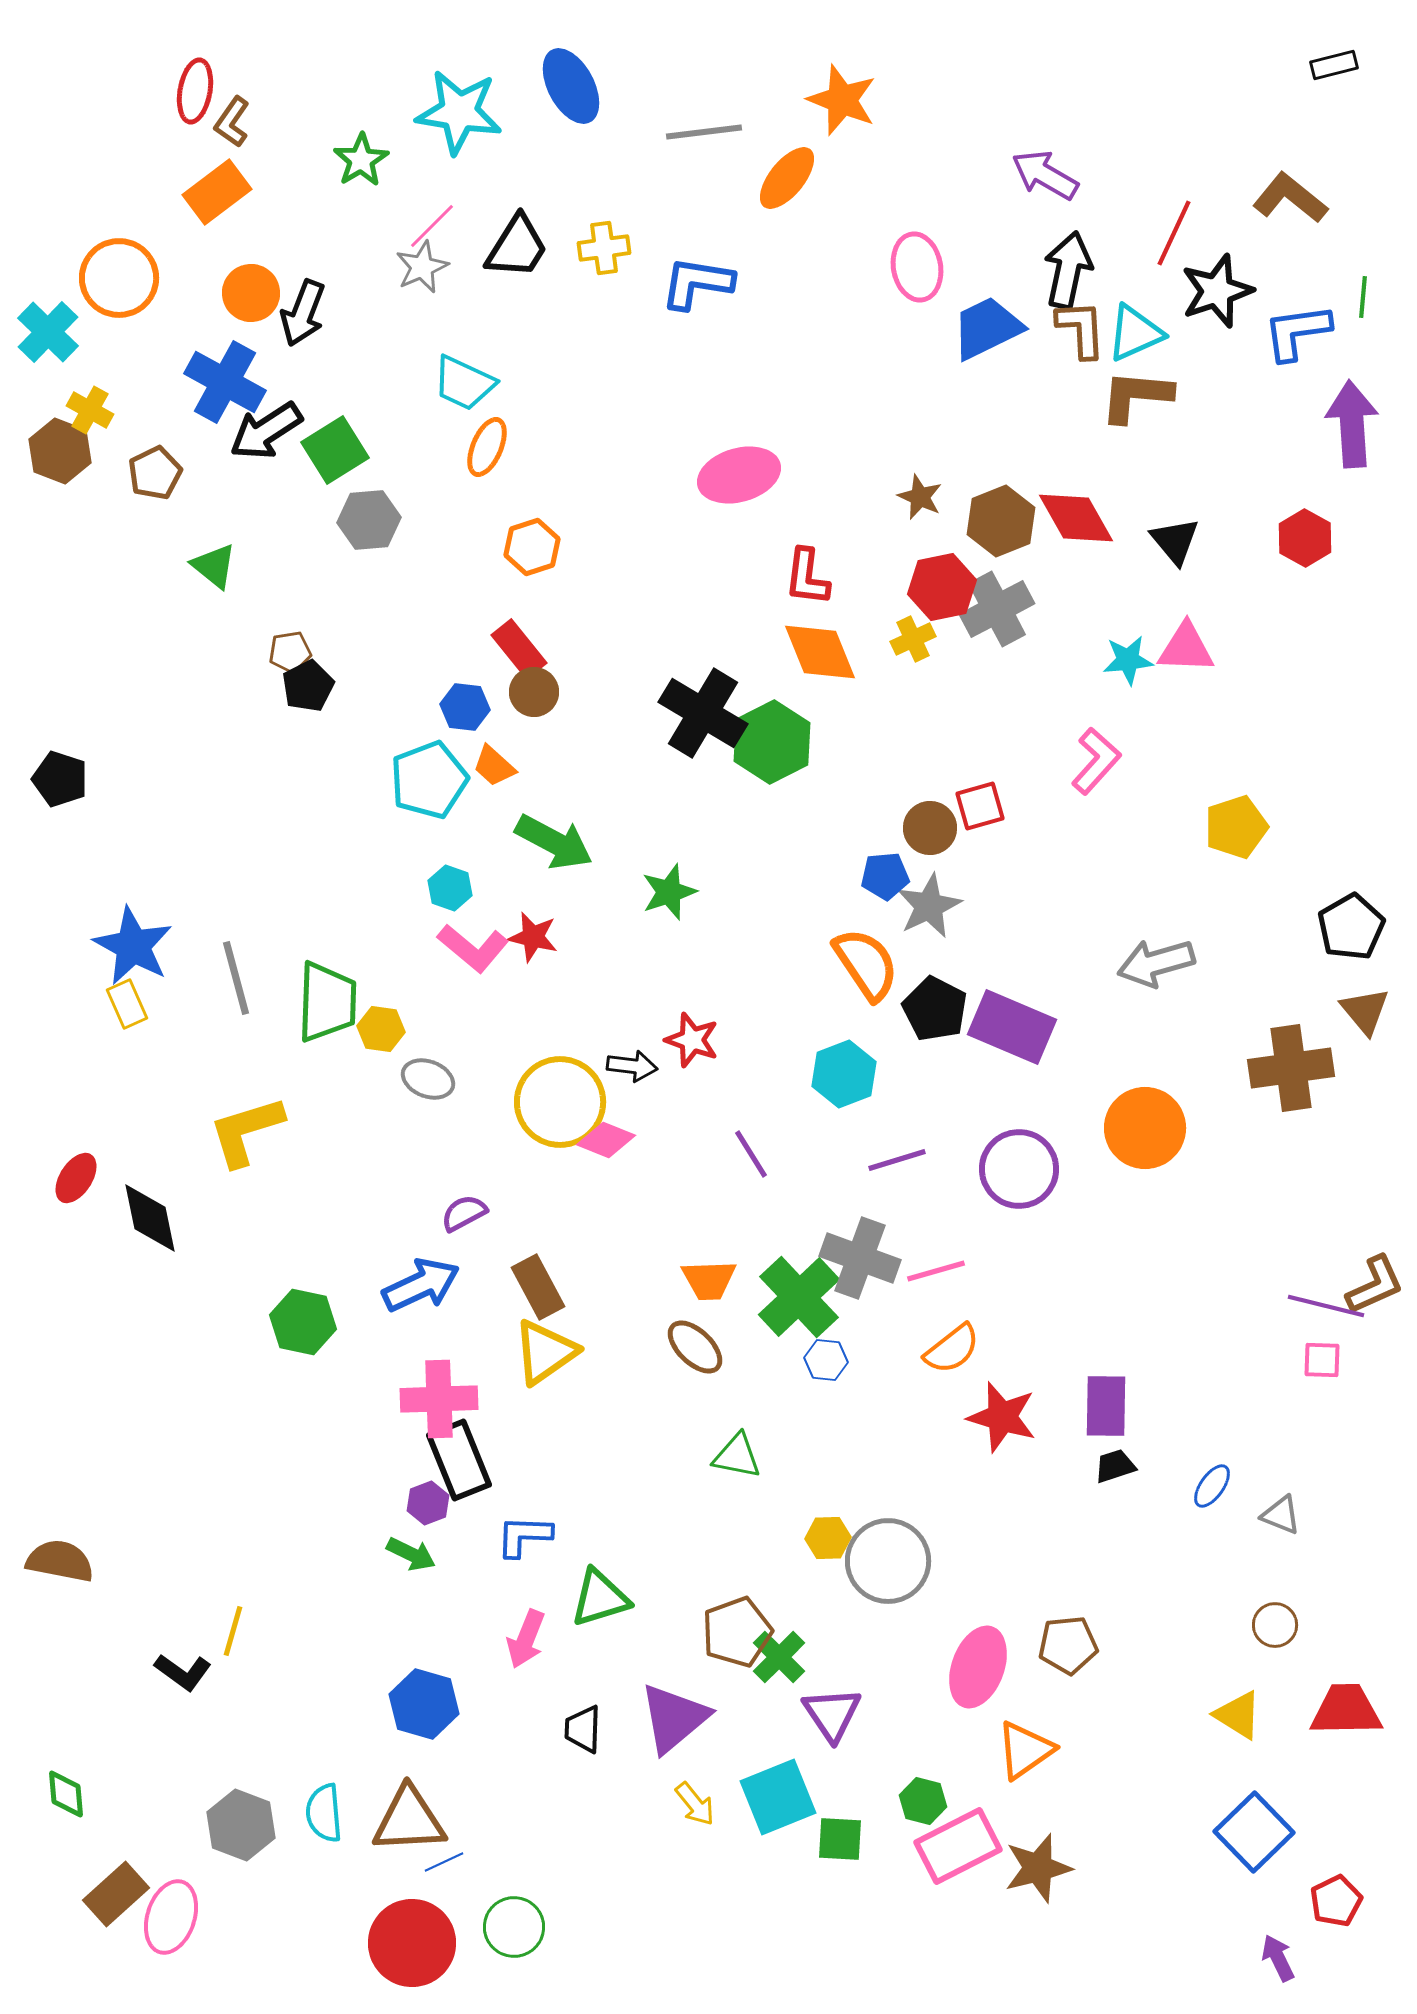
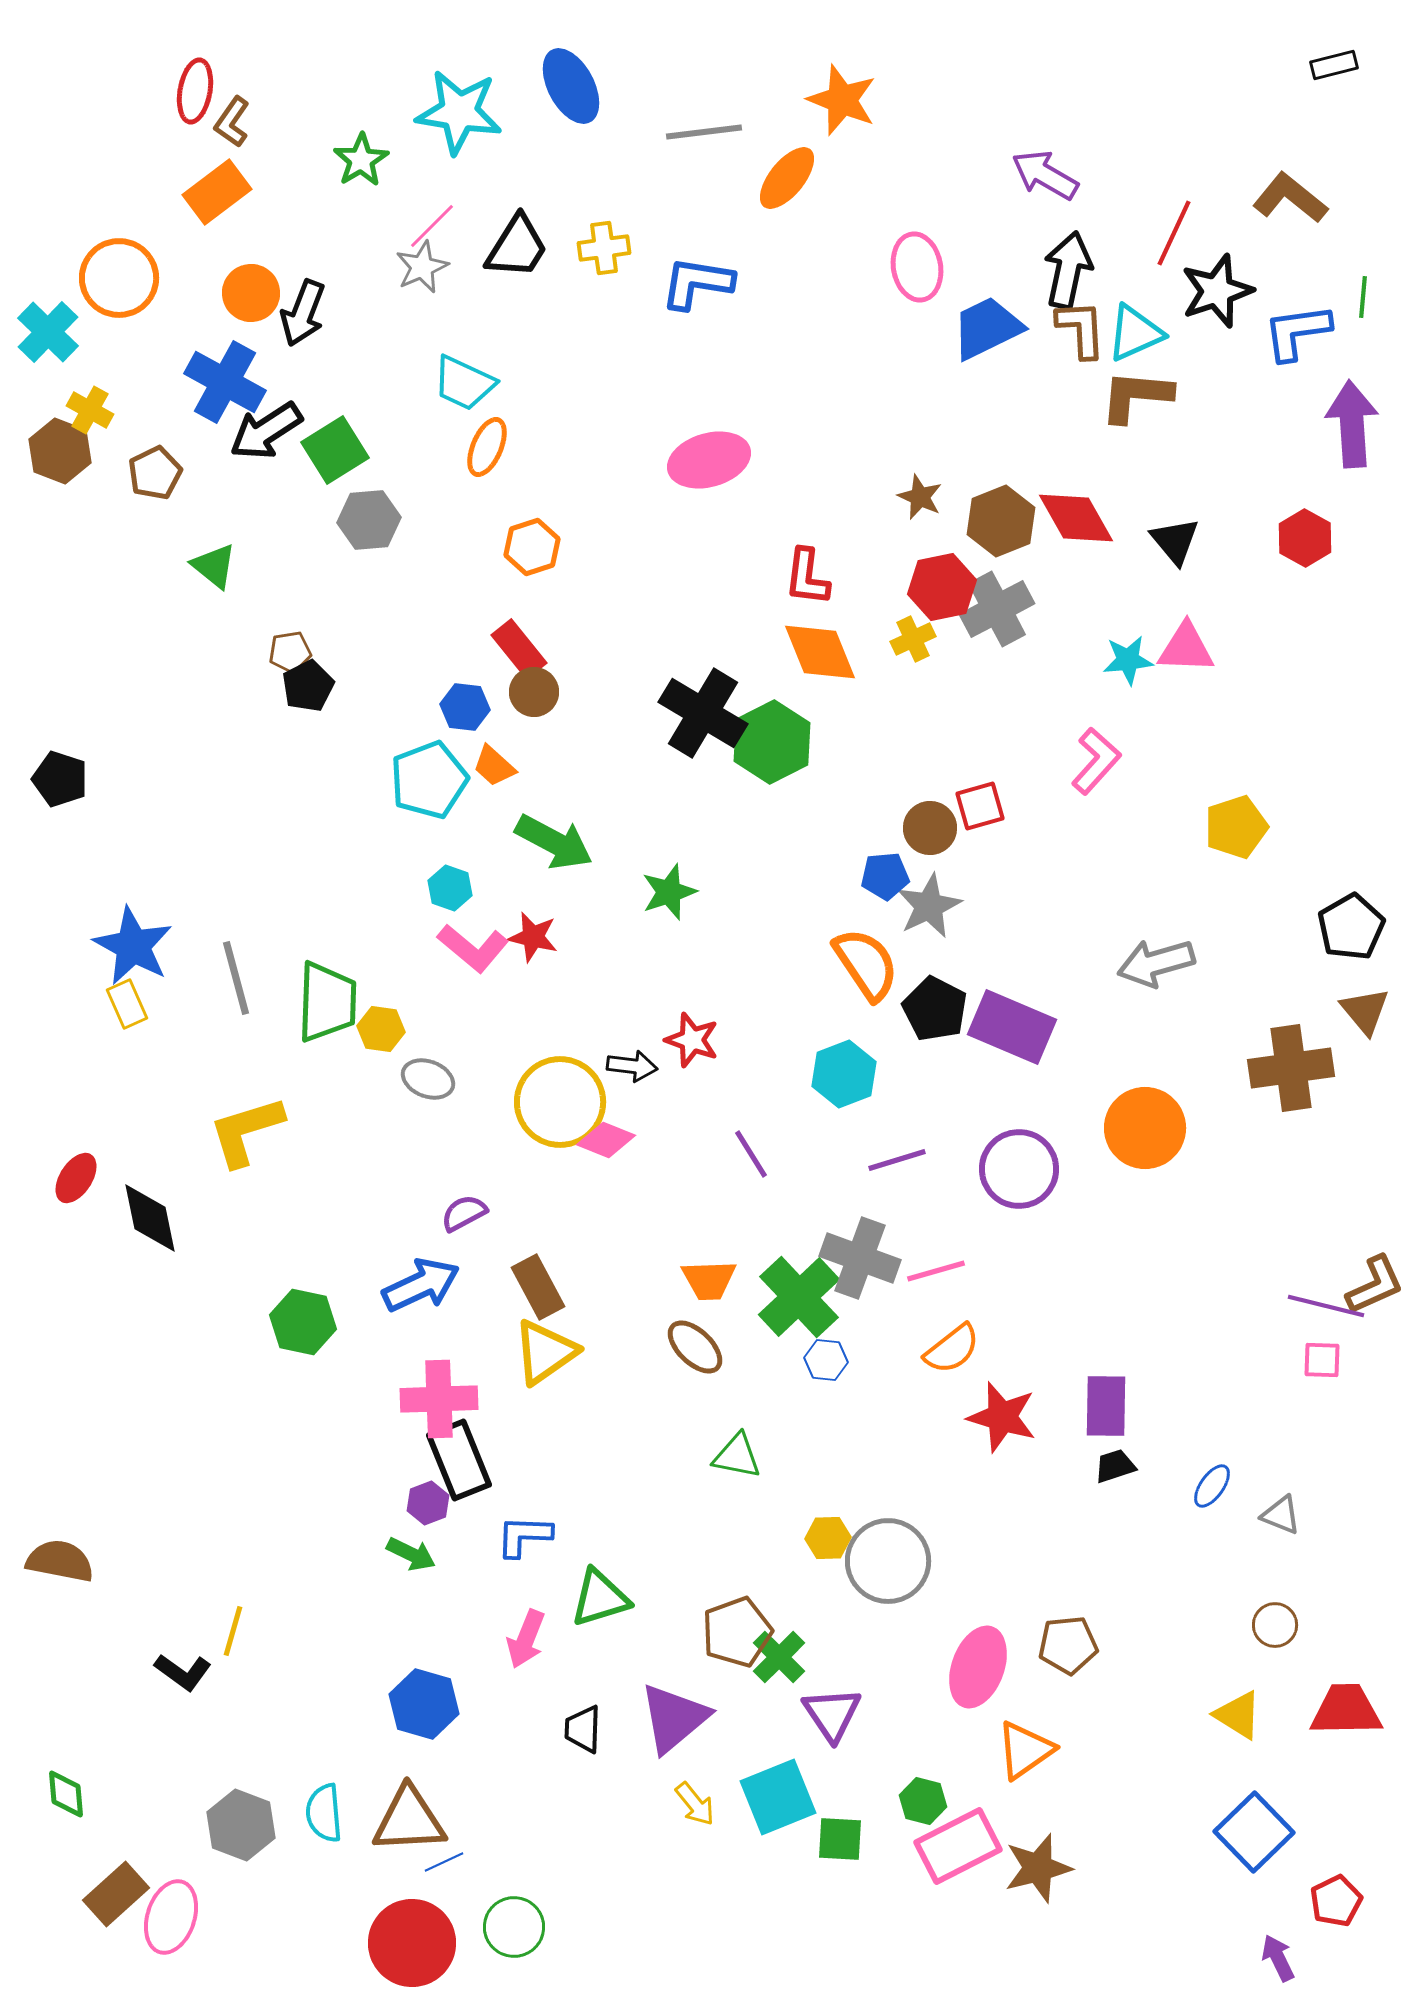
pink ellipse at (739, 475): moved 30 px left, 15 px up
